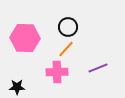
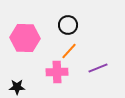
black circle: moved 2 px up
orange line: moved 3 px right, 2 px down
